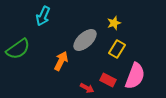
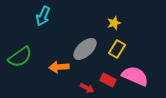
gray ellipse: moved 9 px down
green semicircle: moved 2 px right, 8 px down
orange arrow: moved 2 px left, 6 px down; rotated 120 degrees counterclockwise
pink semicircle: rotated 88 degrees counterclockwise
